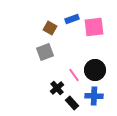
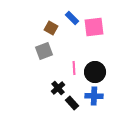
blue rectangle: moved 1 px up; rotated 64 degrees clockwise
brown square: moved 1 px right
gray square: moved 1 px left, 1 px up
black circle: moved 2 px down
pink line: moved 7 px up; rotated 32 degrees clockwise
black cross: moved 1 px right
